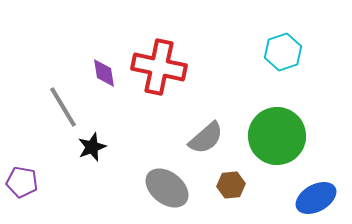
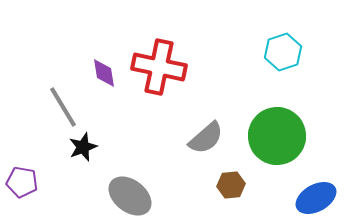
black star: moved 9 px left
gray ellipse: moved 37 px left, 8 px down
